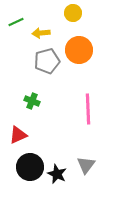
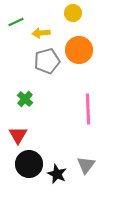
green cross: moved 7 px left, 2 px up; rotated 21 degrees clockwise
red triangle: rotated 36 degrees counterclockwise
black circle: moved 1 px left, 3 px up
